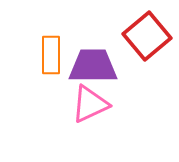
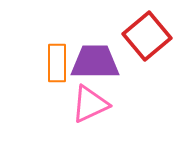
orange rectangle: moved 6 px right, 8 px down
purple trapezoid: moved 2 px right, 4 px up
